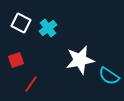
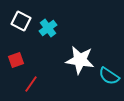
white square: moved 2 px up
white star: rotated 20 degrees clockwise
